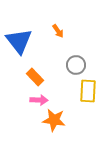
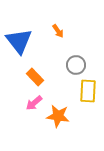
pink arrow: moved 5 px left, 3 px down; rotated 138 degrees clockwise
orange star: moved 4 px right, 4 px up
